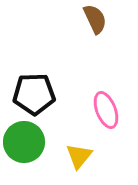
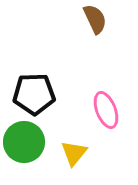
yellow triangle: moved 5 px left, 3 px up
